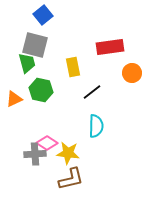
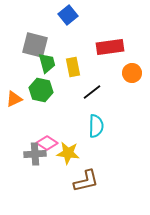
blue square: moved 25 px right
green trapezoid: moved 20 px right
brown L-shape: moved 15 px right, 2 px down
